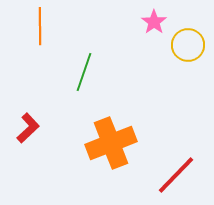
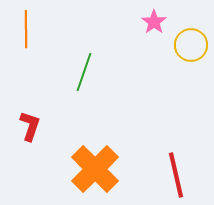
orange line: moved 14 px left, 3 px down
yellow circle: moved 3 px right
red L-shape: moved 2 px right, 2 px up; rotated 28 degrees counterclockwise
orange cross: moved 16 px left, 26 px down; rotated 24 degrees counterclockwise
red line: rotated 57 degrees counterclockwise
